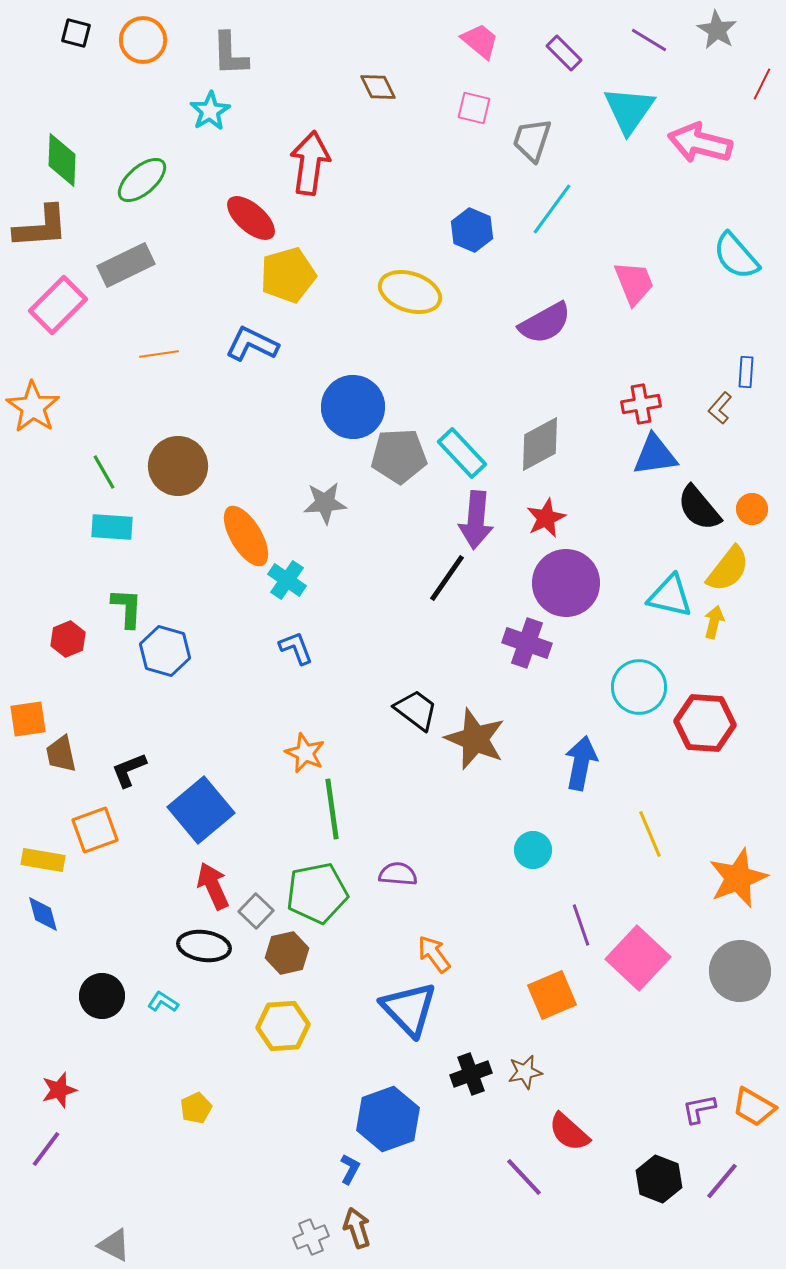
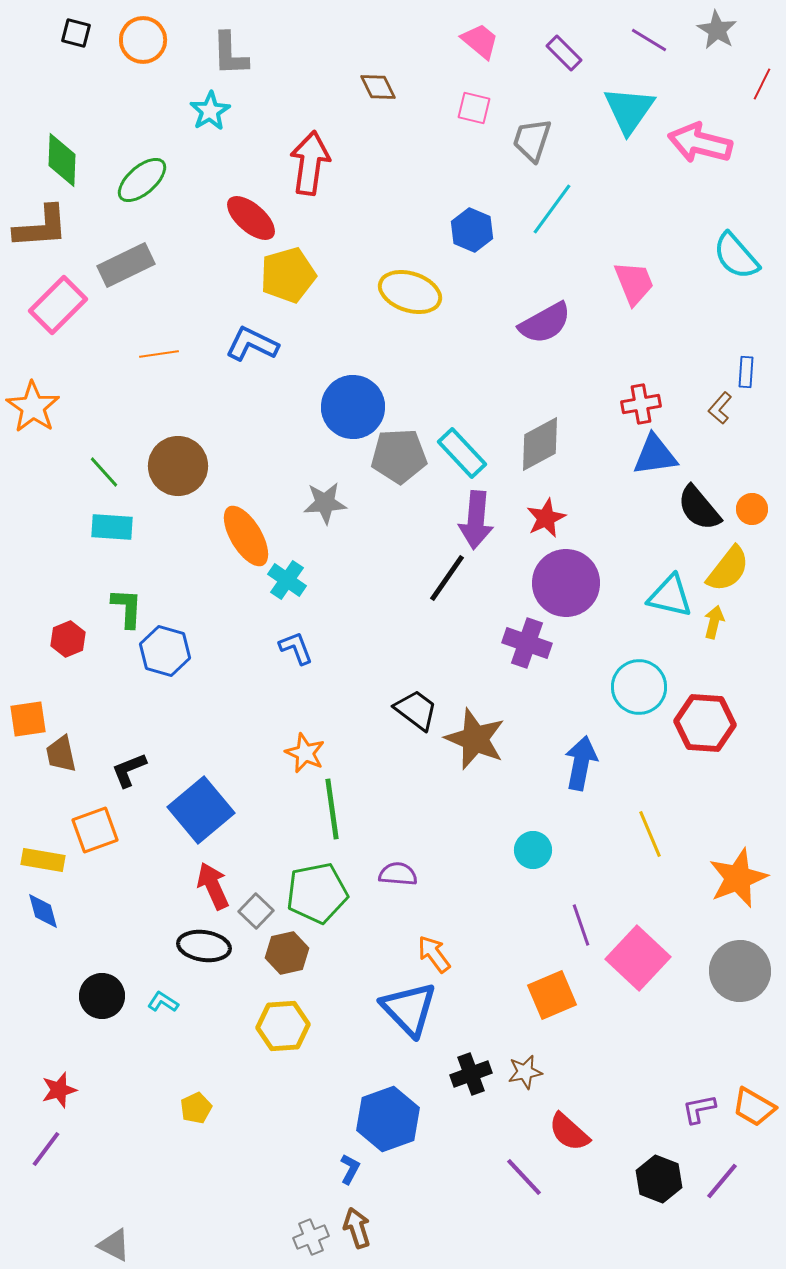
green line at (104, 472): rotated 12 degrees counterclockwise
blue diamond at (43, 914): moved 3 px up
